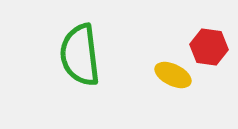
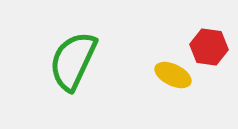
green semicircle: moved 7 px left, 6 px down; rotated 32 degrees clockwise
